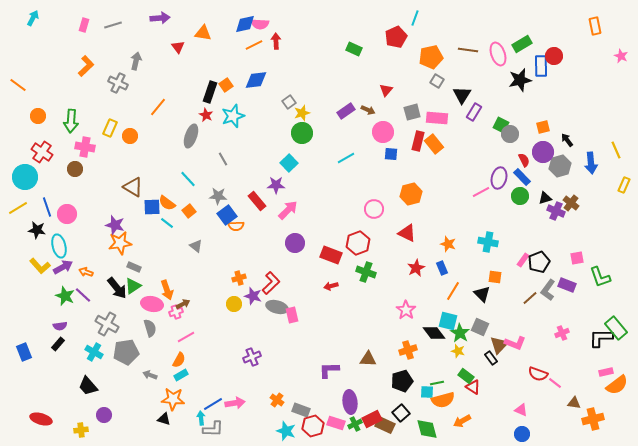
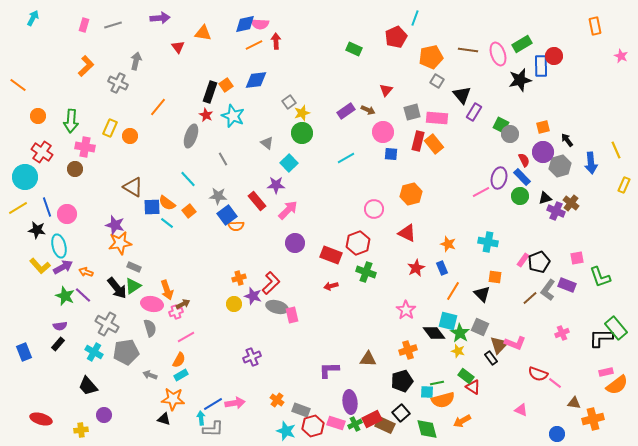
black triangle at (462, 95): rotated 12 degrees counterclockwise
cyan star at (233, 116): rotated 30 degrees counterclockwise
gray triangle at (196, 246): moved 71 px right, 103 px up
blue circle at (522, 434): moved 35 px right
